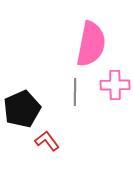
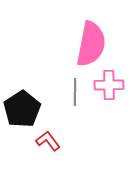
pink cross: moved 6 px left
black pentagon: rotated 9 degrees counterclockwise
red L-shape: moved 1 px right
